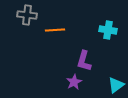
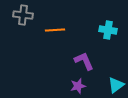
gray cross: moved 4 px left
purple L-shape: rotated 140 degrees clockwise
purple star: moved 4 px right, 4 px down; rotated 14 degrees clockwise
